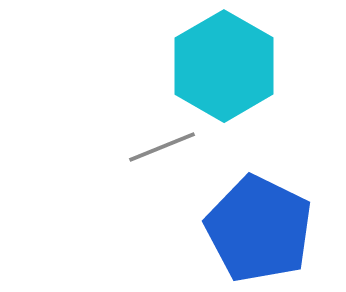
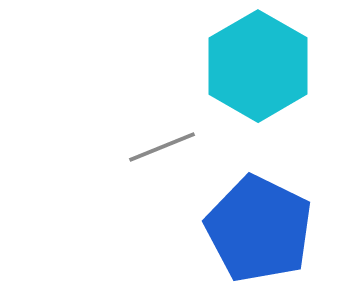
cyan hexagon: moved 34 px right
